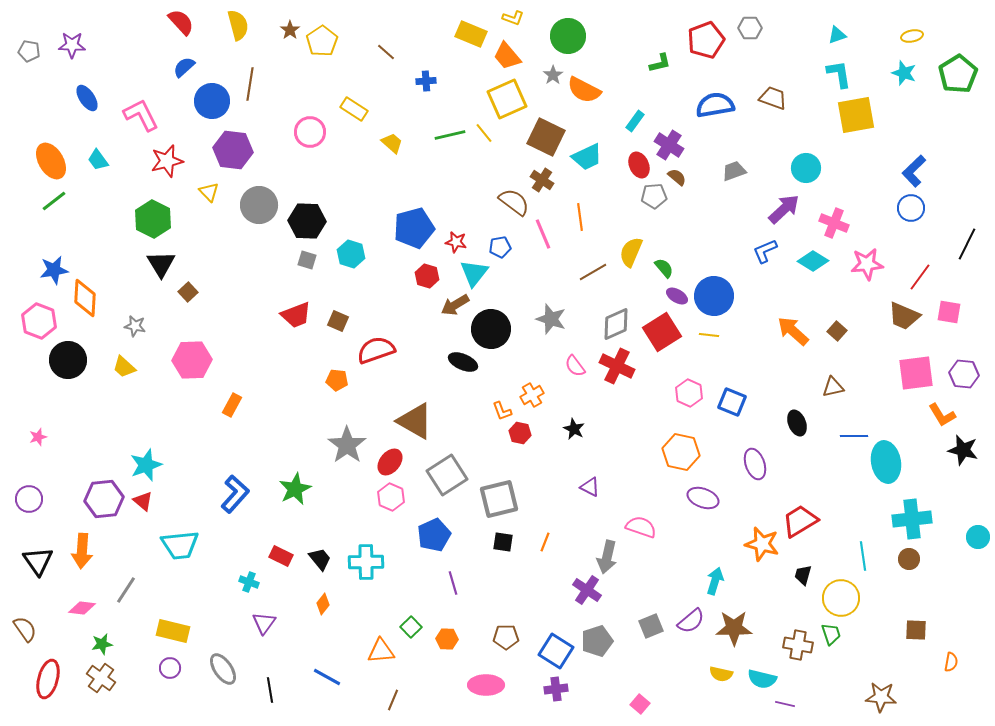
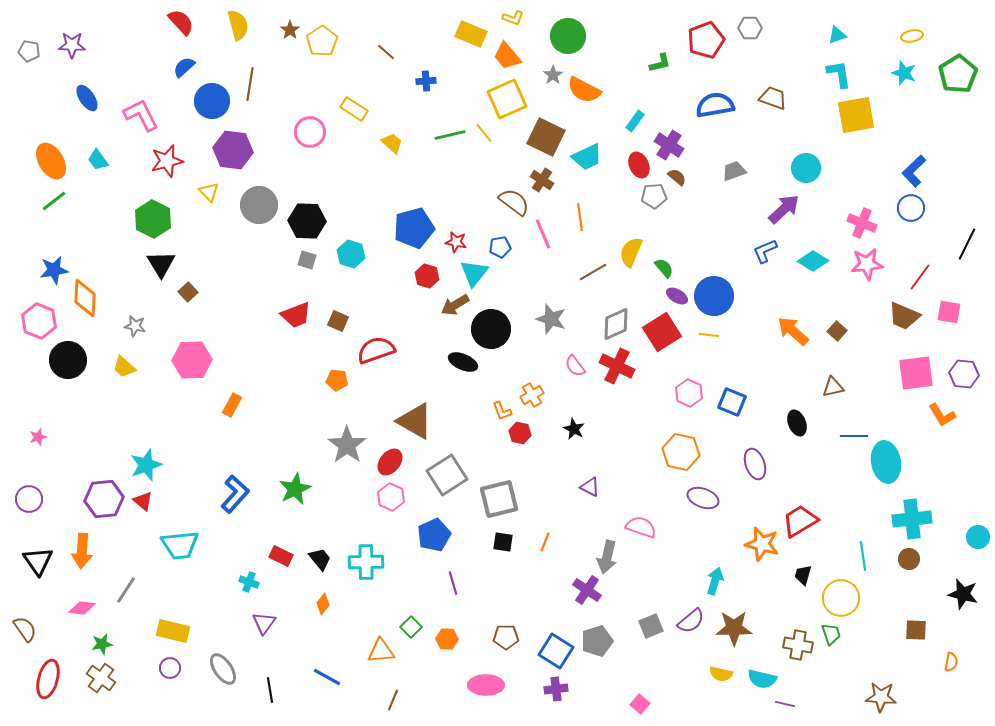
pink cross at (834, 223): moved 28 px right
black star at (963, 450): moved 144 px down
